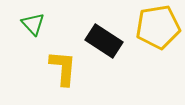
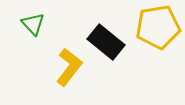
black rectangle: moved 2 px right, 1 px down; rotated 6 degrees clockwise
yellow L-shape: moved 6 px right, 1 px up; rotated 33 degrees clockwise
